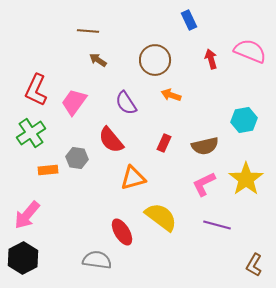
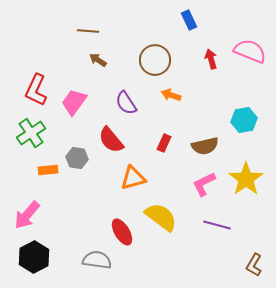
black hexagon: moved 11 px right, 1 px up
